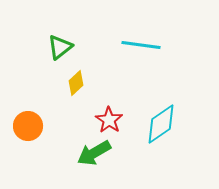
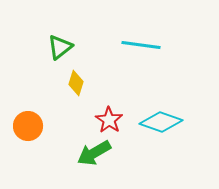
yellow diamond: rotated 30 degrees counterclockwise
cyan diamond: moved 2 px up; rotated 54 degrees clockwise
